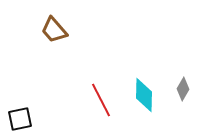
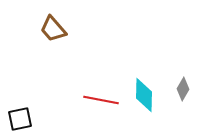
brown trapezoid: moved 1 px left, 1 px up
red line: rotated 52 degrees counterclockwise
